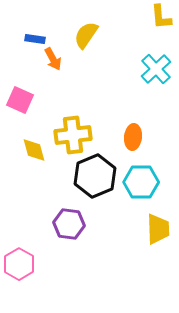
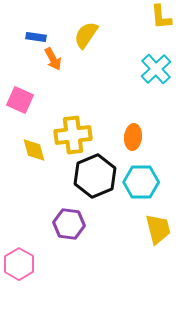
blue rectangle: moved 1 px right, 2 px up
yellow trapezoid: rotated 12 degrees counterclockwise
